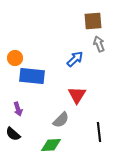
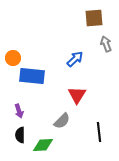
brown square: moved 1 px right, 3 px up
gray arrow: moved 7 px right
orange circle: moved 2 px left
purple arrow: moved 1 px right, 2 px down
gray semicircle: moved 1 px right, 1 px down
black semicircle: moved 7 px right, 1 px down; rotated 49 degrees clockwise
green diamond: moved 8 px left
